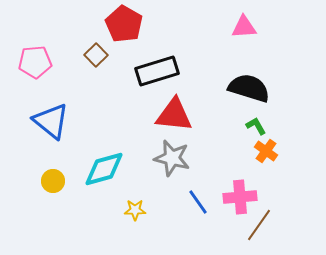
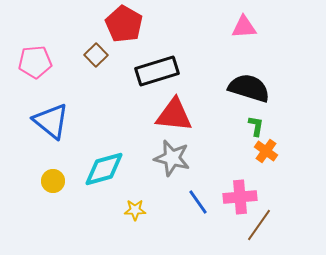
green L-shape: rotated 40 degrees clockwise
